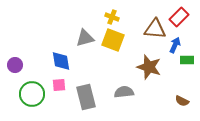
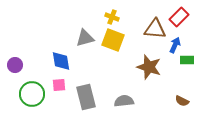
gray semicircle: moved 9 px down
